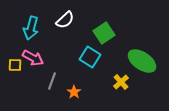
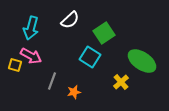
white semicircle: moved 5 px right
pink arrow: moved 2 px left, 2 px up
yellow square: rotated 16 degrees clockwise
orange star: rotated 24 degrees clockwise
